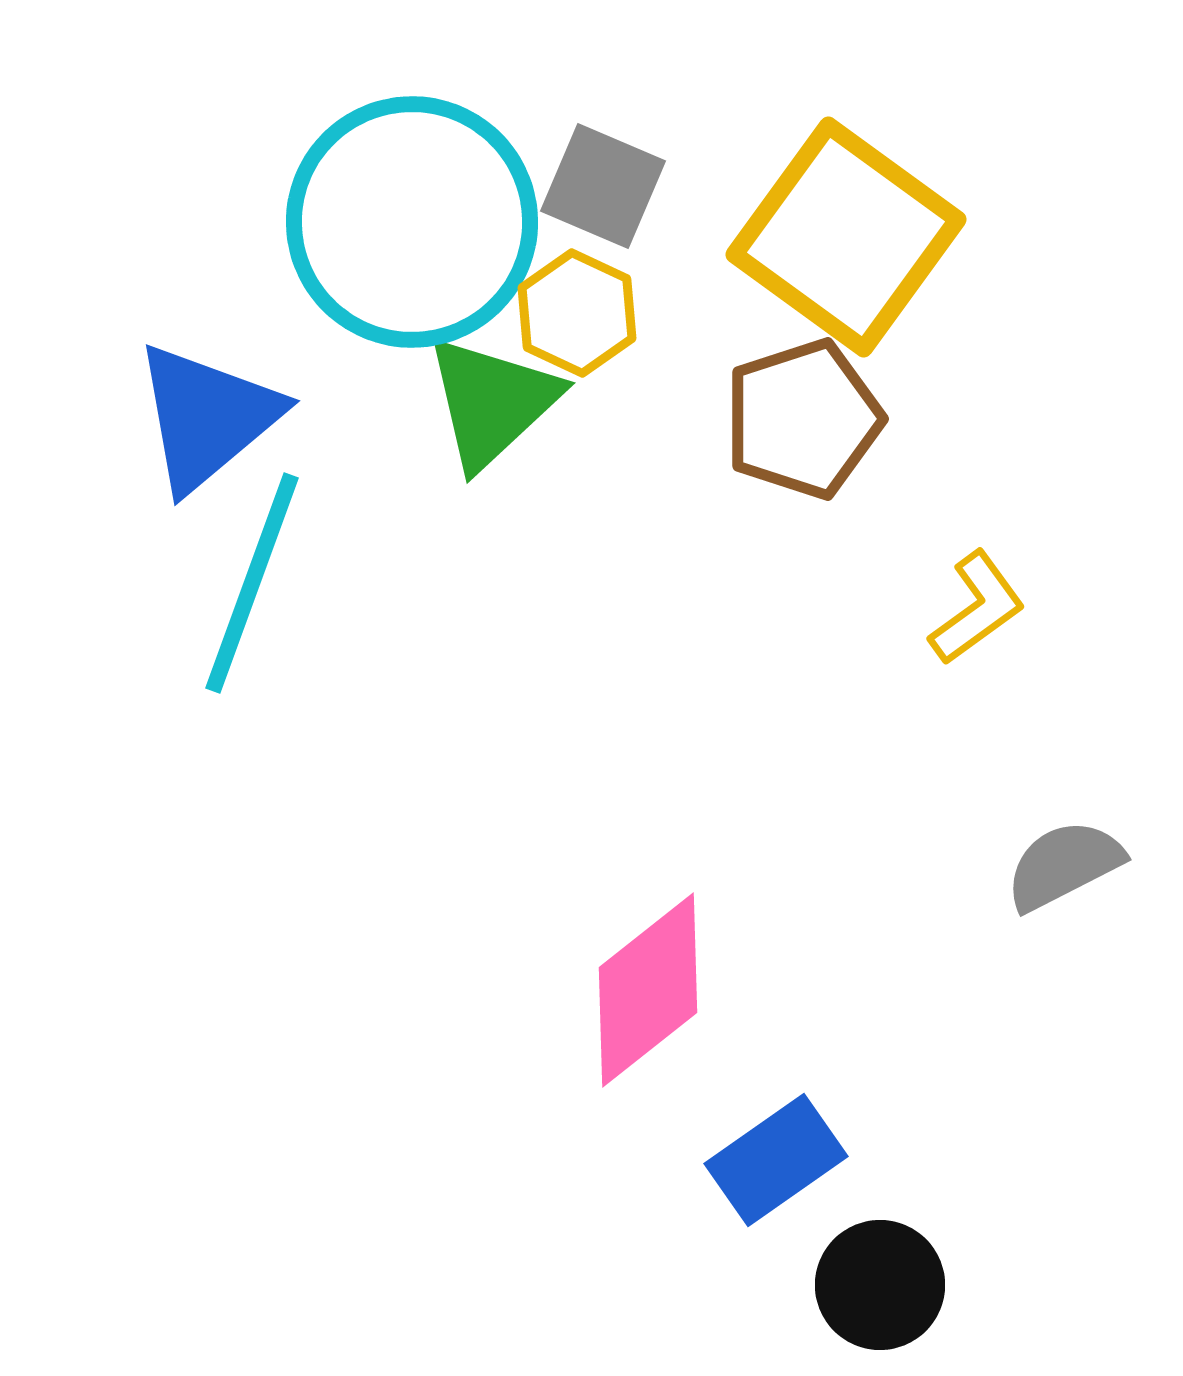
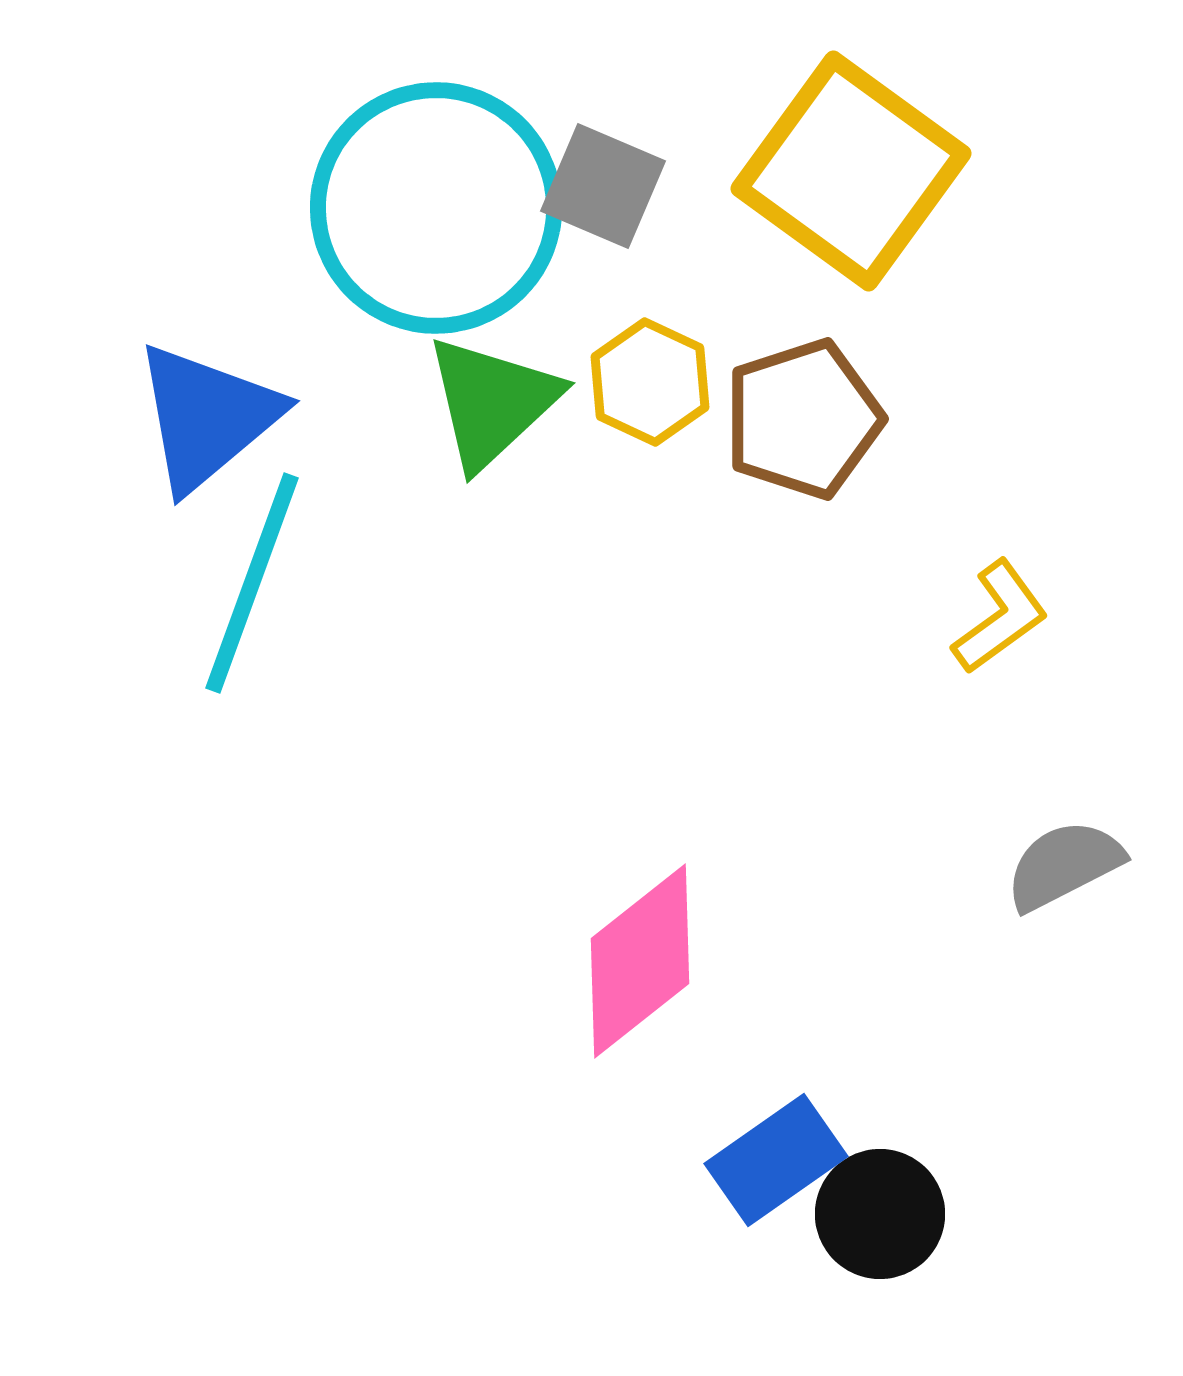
cyan circle: moved 24 px right, 14 px up
yellow square: moved 5 px right, 66 px up
yellow hexagon: moved 73 px right, 69 px down
yellow L-shape: moved 23 px right, 9 px down
pink diamond: moved 8 px left, 29 px up
black circle: moved 71 px up
